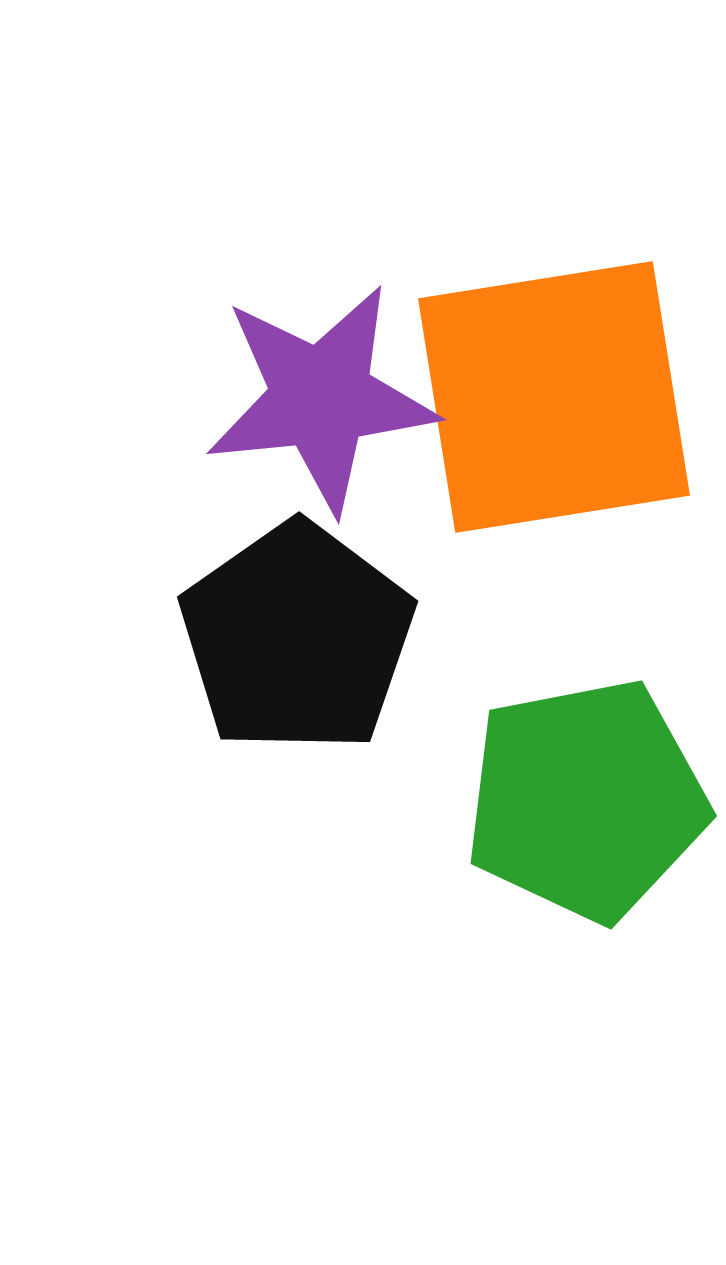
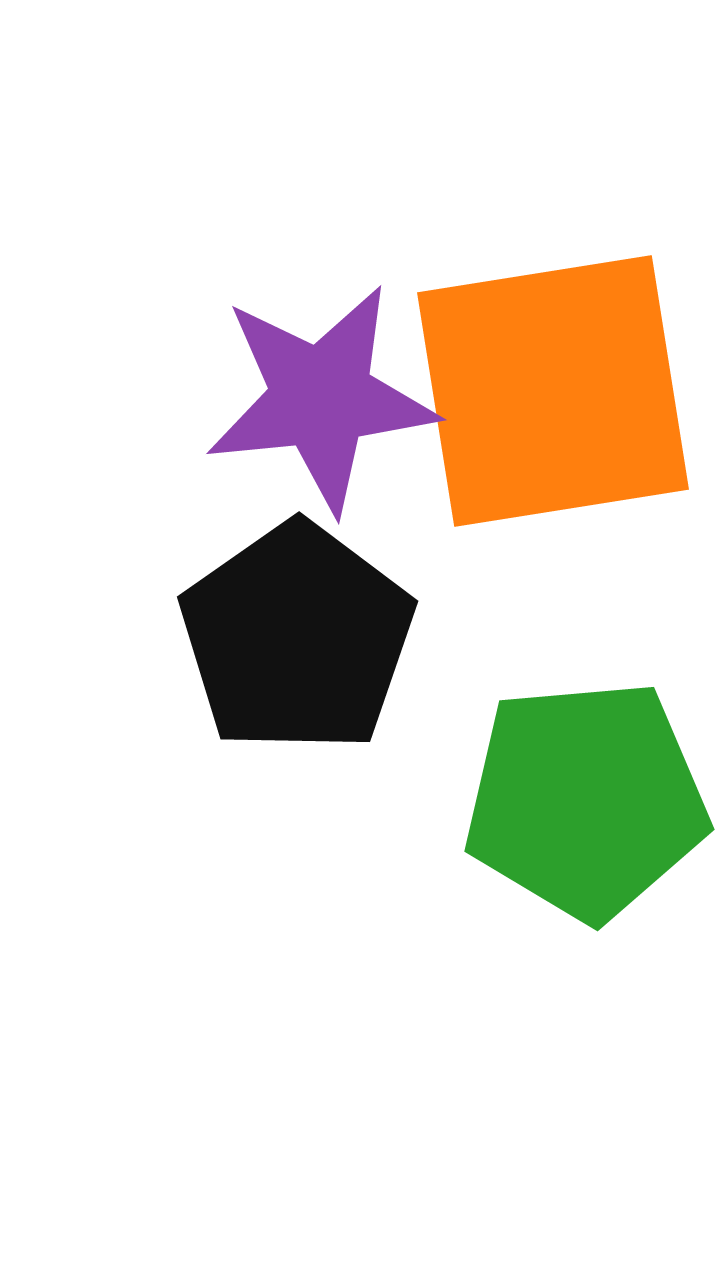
orange square: moved 1 px left, 6 px up
green pentagon: rotated 6 degrees clockwise
